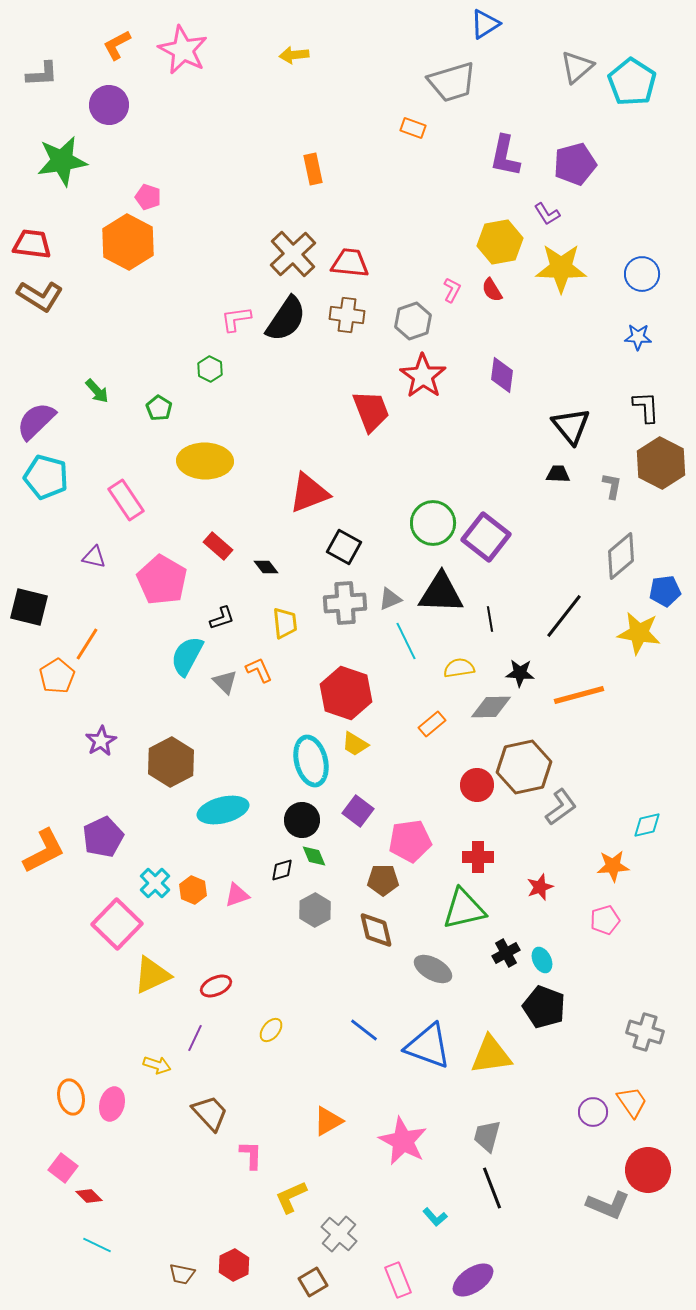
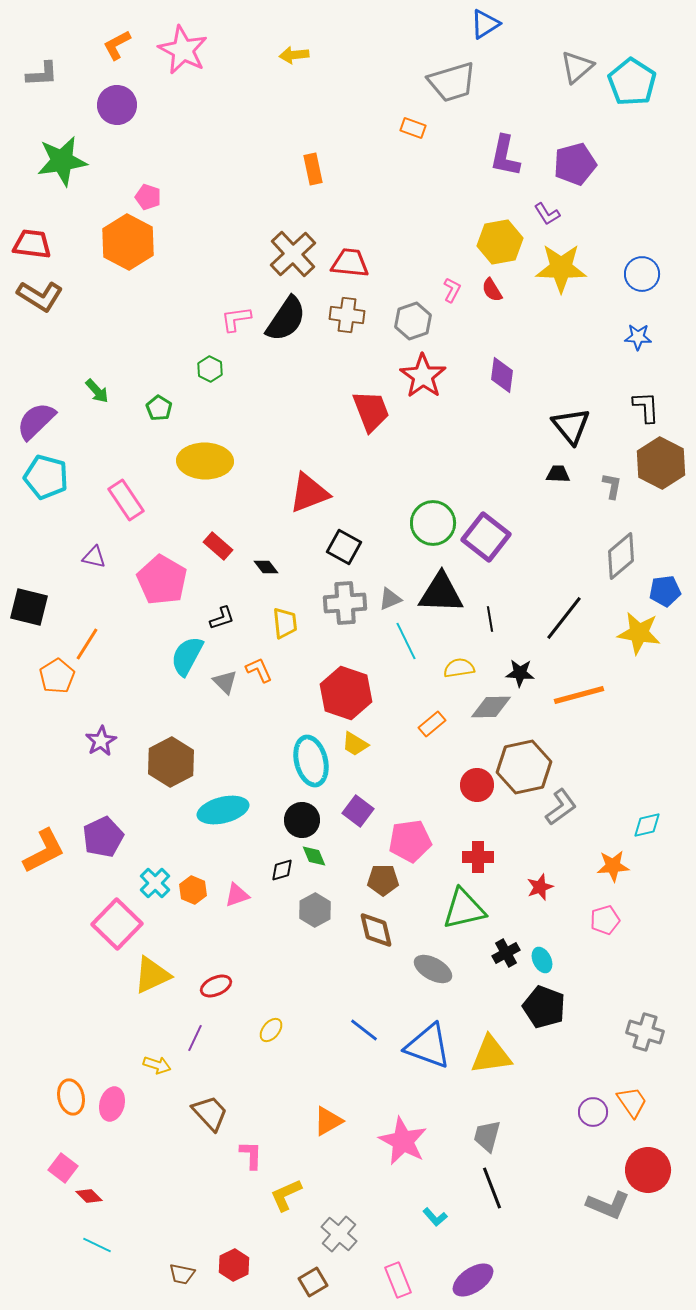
purple circle at (109, 105): moved 8 px right
black line at (564, 616): moved 2 px down
yellow L-shape at (291, 1197): moved 5 px left, 2 px up
